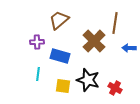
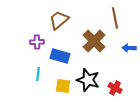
brown line: moved 5 px up; rotated 20 degrees counterclockwise
